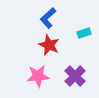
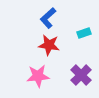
red star: rotated 15 degrees counterclockwise
purple cross: moved 6 px right, 1 px up
